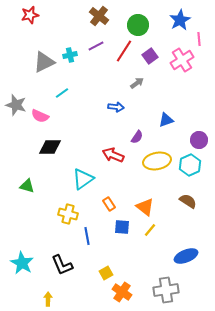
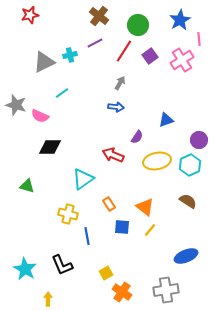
purple line: moved 1 px left, 3 px up
gray arrow: moved 17 px left; rotated 24 degrees counterclockwise
cyan star: moved 3 px right, 6 px down
